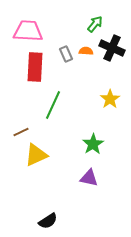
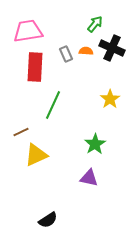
pink trapezoid: rotated 12 degrees counterclockwise
green star: moved 2 px right
black semicircle: moved 1 px up
